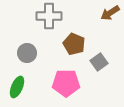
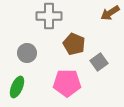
pink pentagon: moved 1 px right
